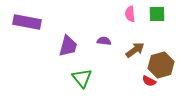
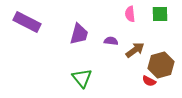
green square: moved 3 px right
purple rectangle: rotated 16 degrees clockwise
purple semicircle: moved 7 px right
purple trapezoid: moved 11 px right, 12 px up
